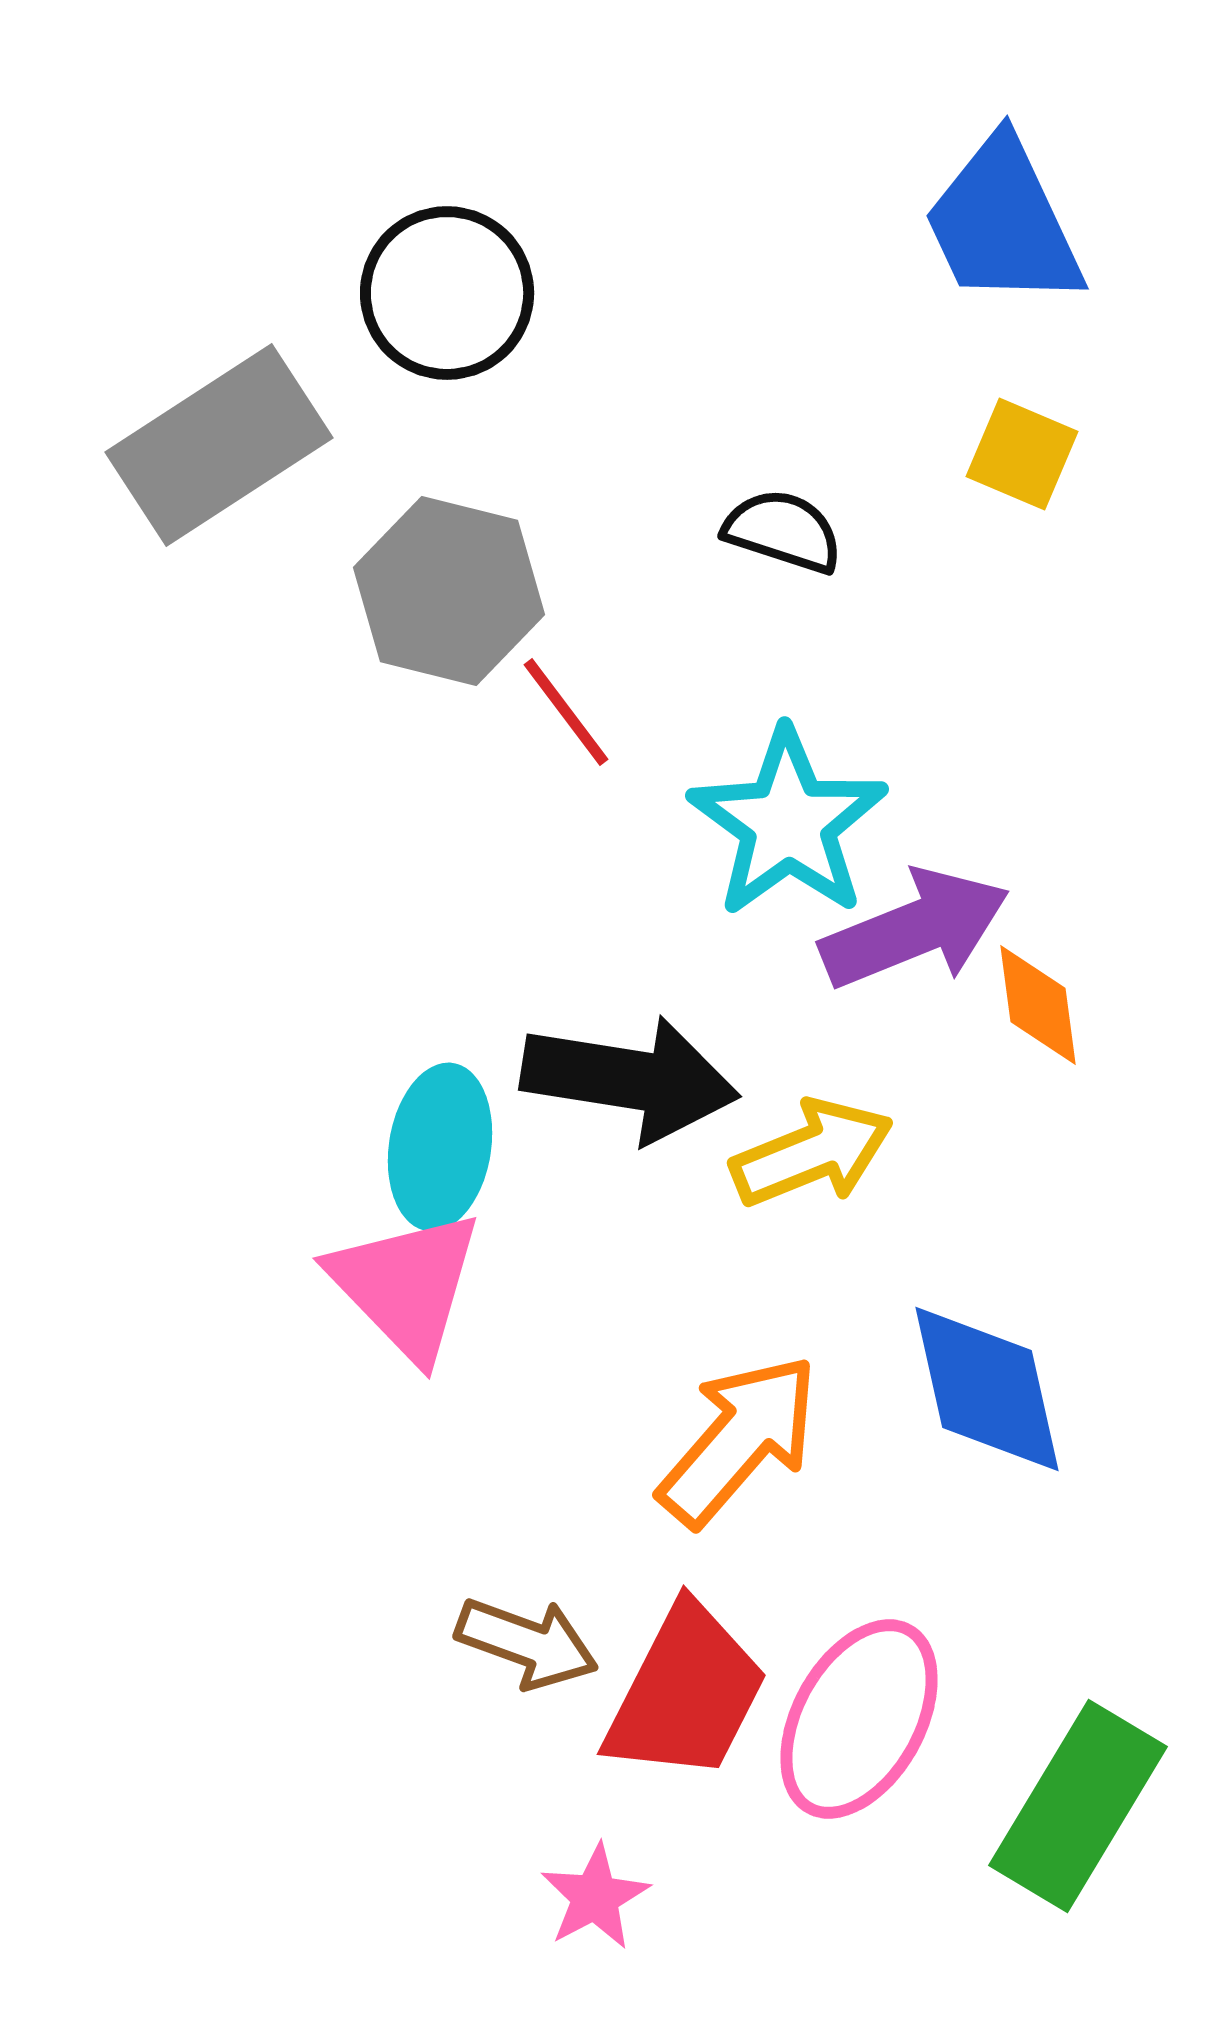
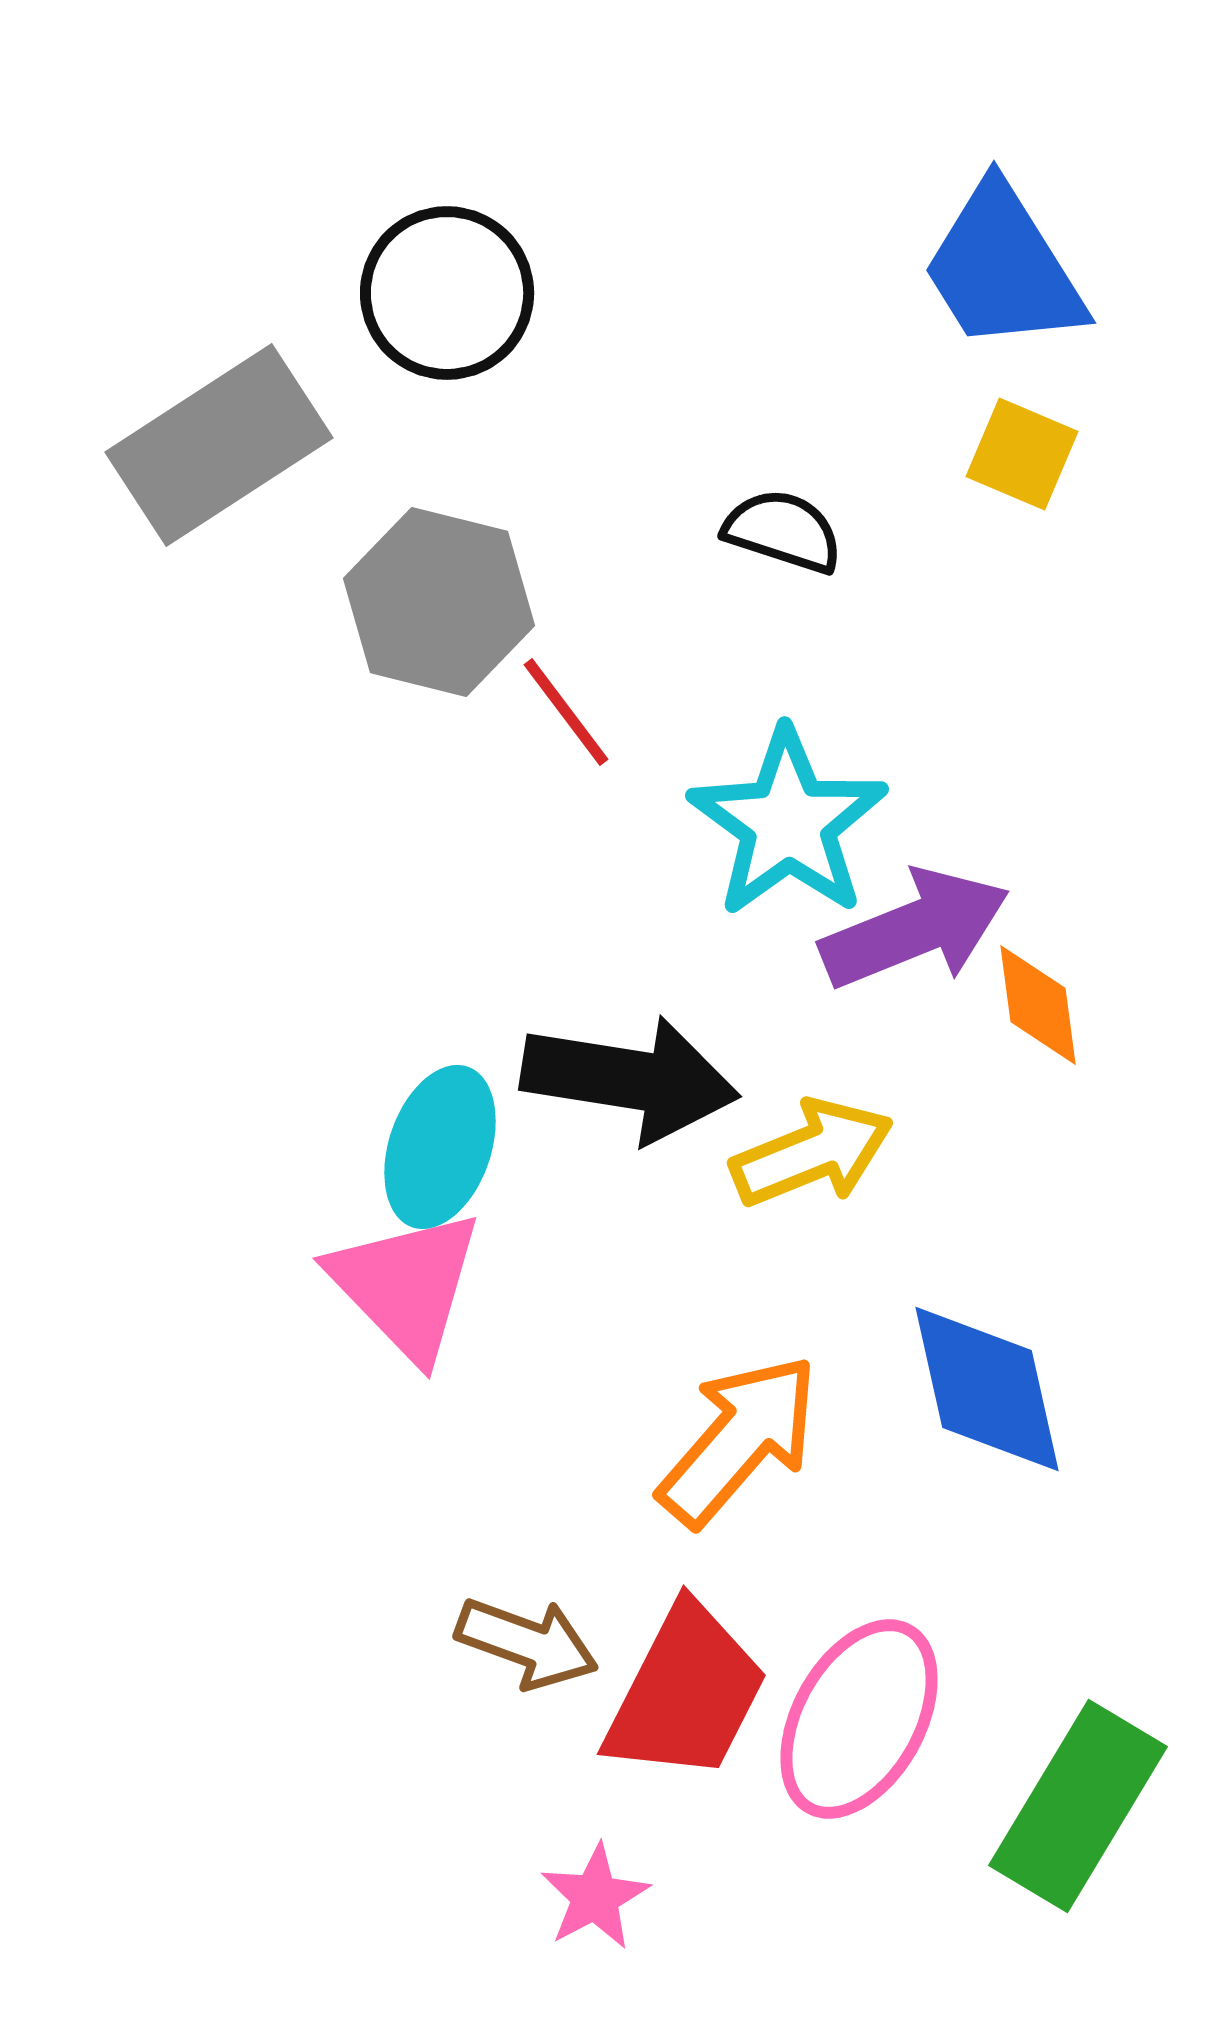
blue trapezoid: moved 45 px down; rotated 7 degrees counterclockwise
gray hexagon: moved 10 px left, 11 px down
cyan ellipse: rotated 10 degrees clockwise
